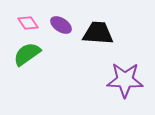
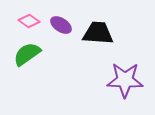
pink diamond: moved 1 px right, 2 px up; rotated 20 degrees counterclockwise
